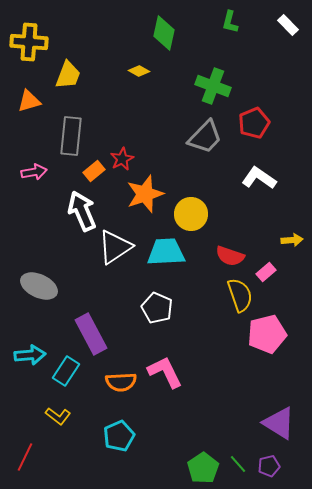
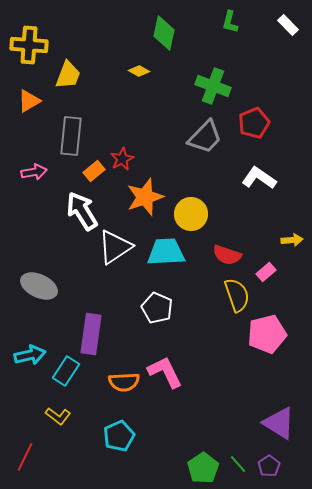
yellow cross: moved 3 px down
orange triangle: rotated 15 degrees counterclockwise
orange star: moved 3 px down
white arrow: rotated 9 degrees counterclockwise
red semicircle: moved 3 px left, 1 px up
yellow semicircle: moved 3 px left
purple rectangle: rotated 36 degrees clockwise
cyan arrow: rotated 8 degrees counterclockwise
orange semicircle: moved 3 px right
purple pentagon: rotated 20 degrees counterclockwise
